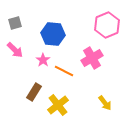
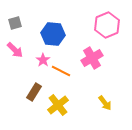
orange line: moved 3 px left
